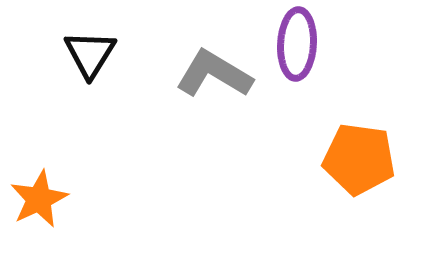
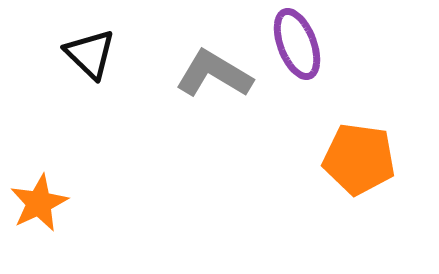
purple ellipse: rotated 24 degrees counterclockwise
black triangle: rotated 18 degrees counterclockwise
orange star: moved 4 px down
